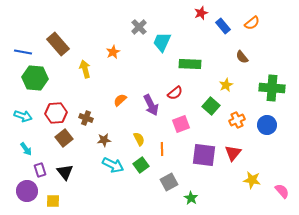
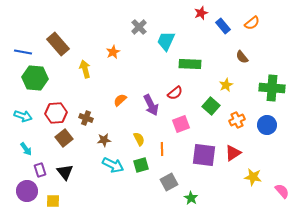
cyan trapezoid at (162, 42): moved 4 px right, 1 px up
red triangle at (233, 153): rotated 18 degrees clockwise
green square at (141, 165): rotated 21 degrees clockwise
yellow star at (252, 180): moved 1 px right, 3 px up
